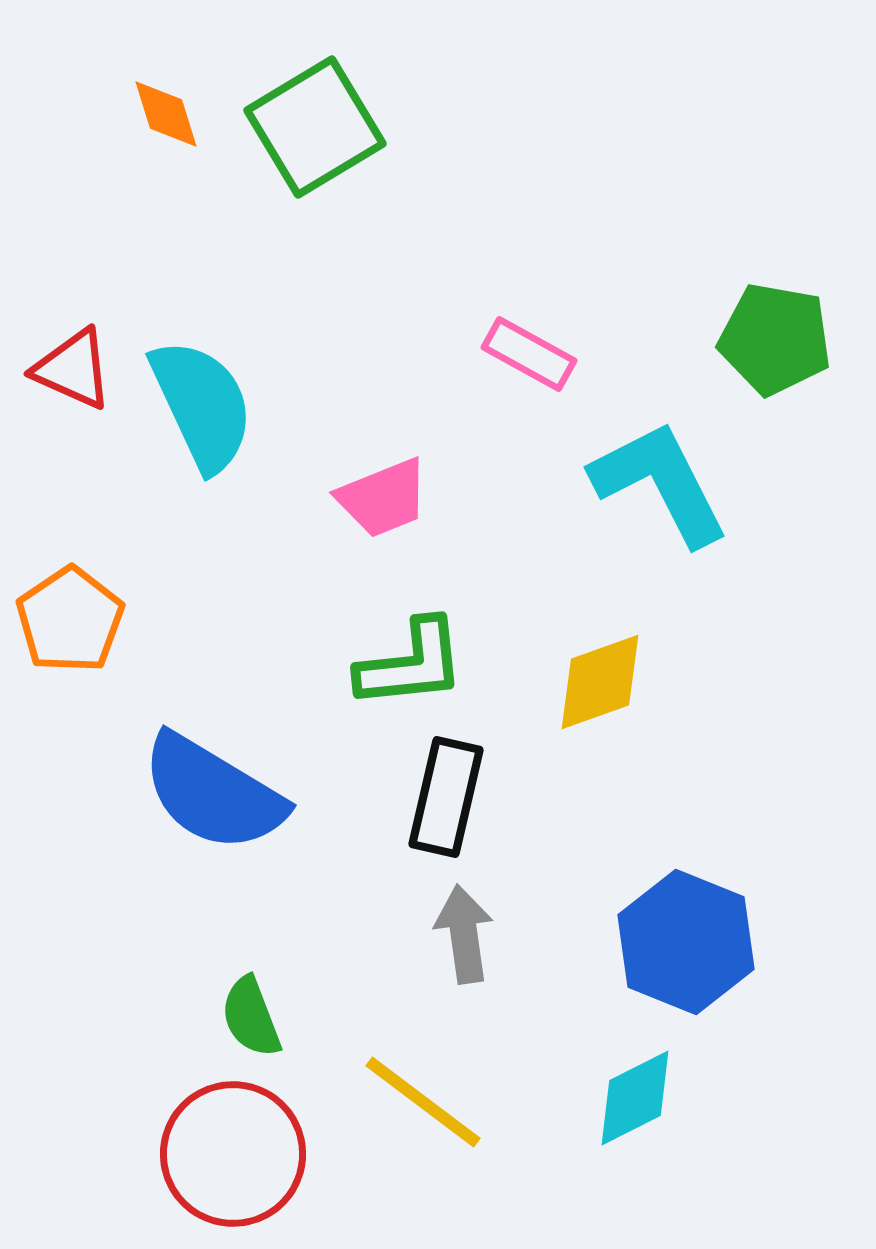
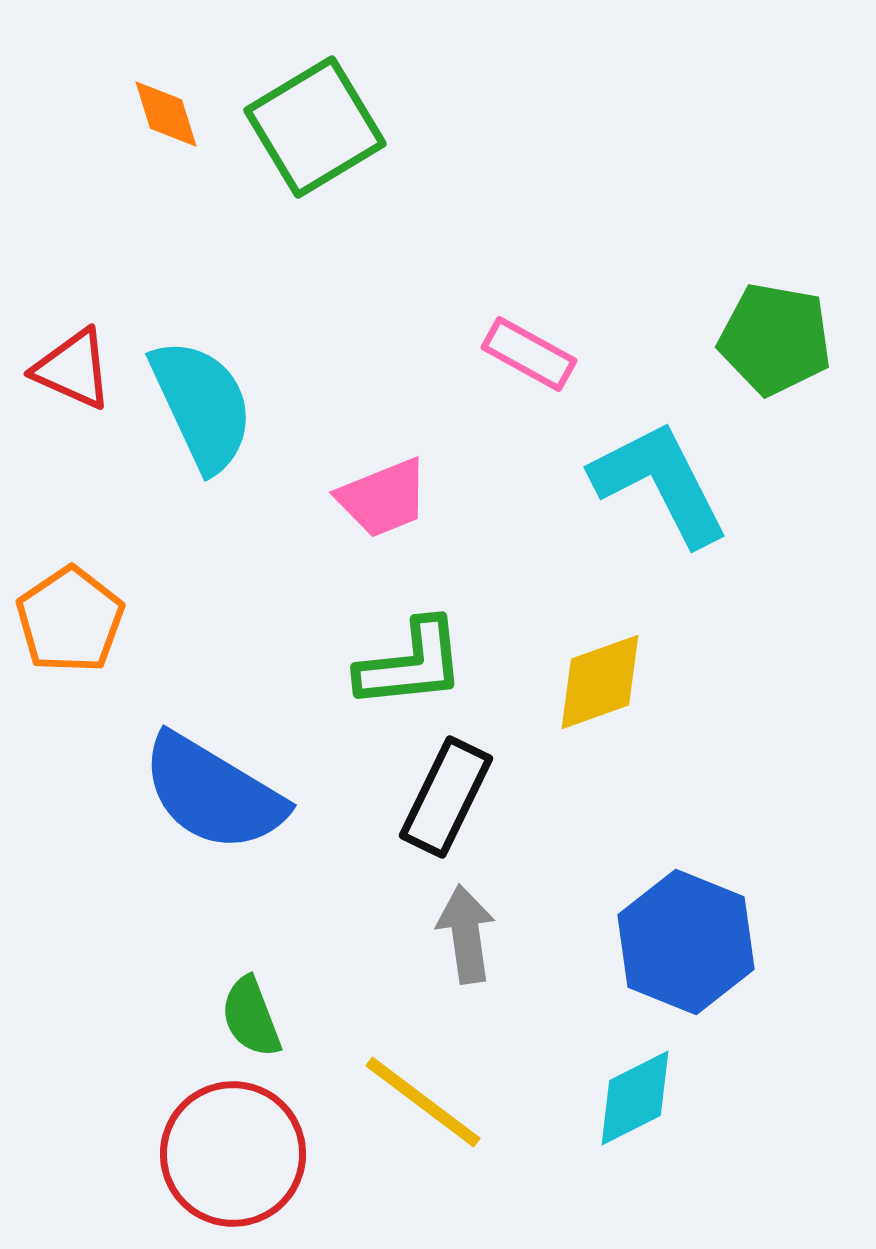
black rectangle: rotated 13 degrees clockwise
gray arrow: moved 2 px right
